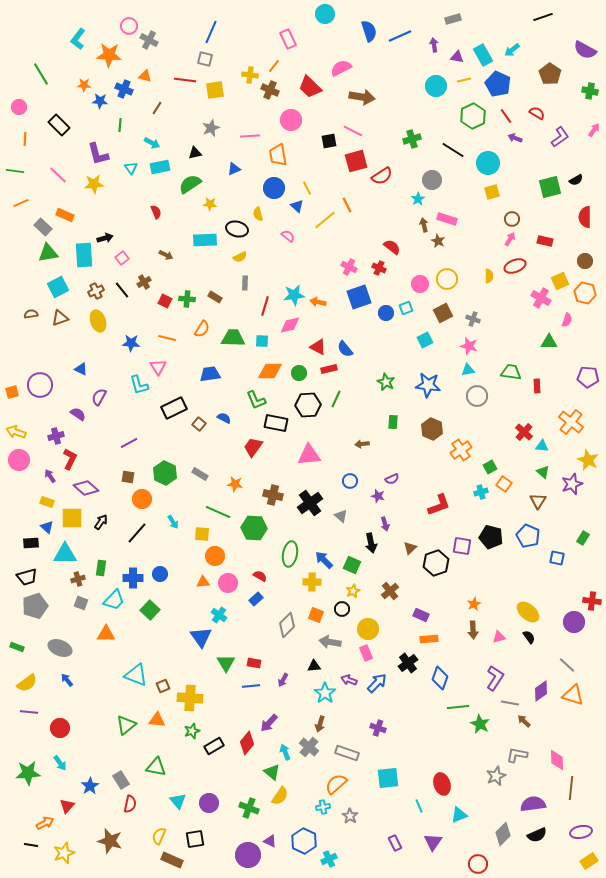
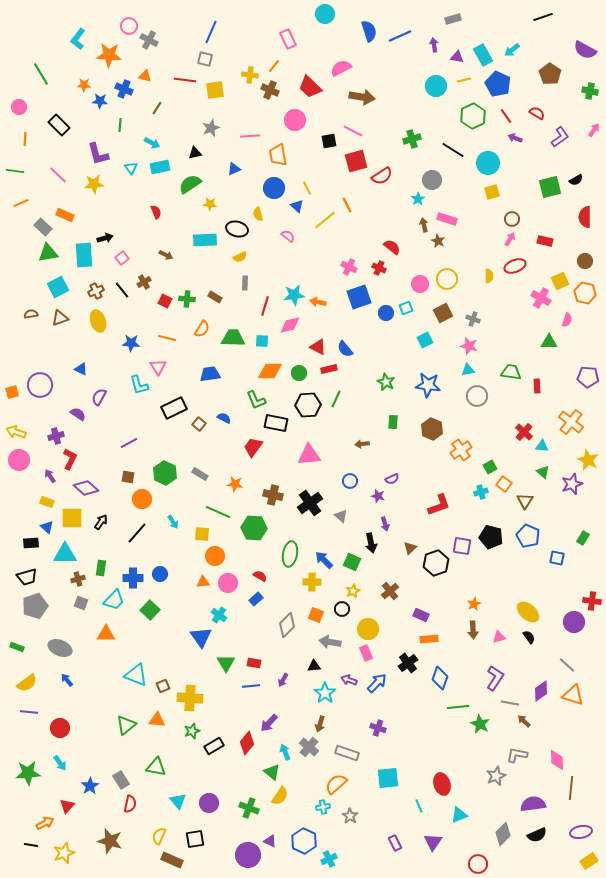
pink circle at (291, 120): moved 4 px right
brown triangle at (538, 501): moved 13 px left
green square at (352, 565): moved 3 px up
